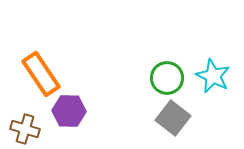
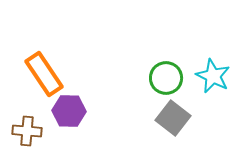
orange rectangle: moved 3 px right
green circle: moved 1 px left
brown cross: moved 2 px right, 2 px down; rotated 12 degrees counterclockwise
